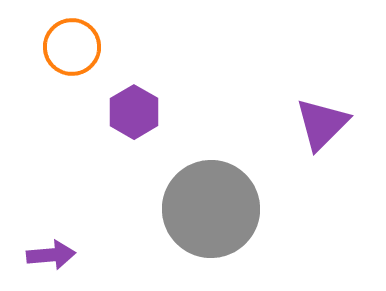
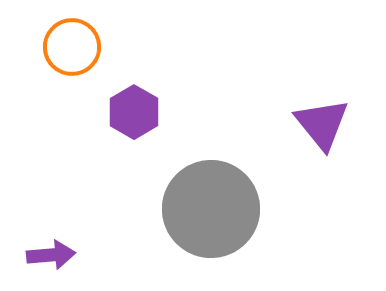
purple triangle: rotated 24 degrees counterclockwise
